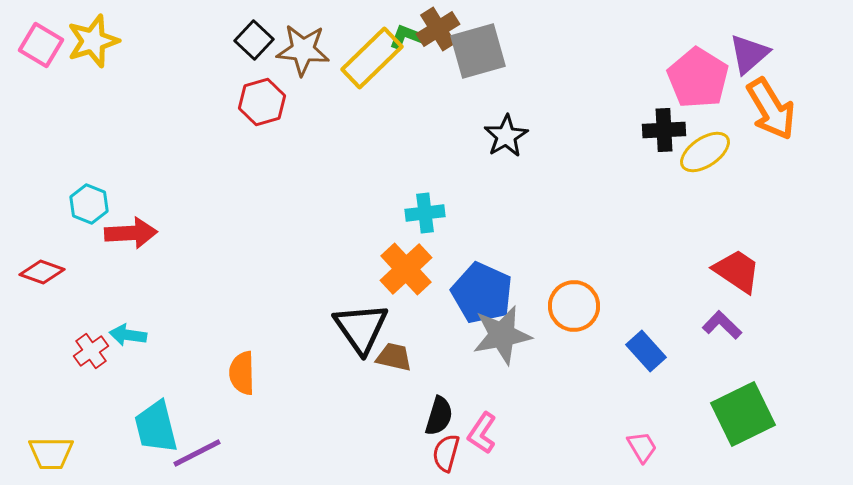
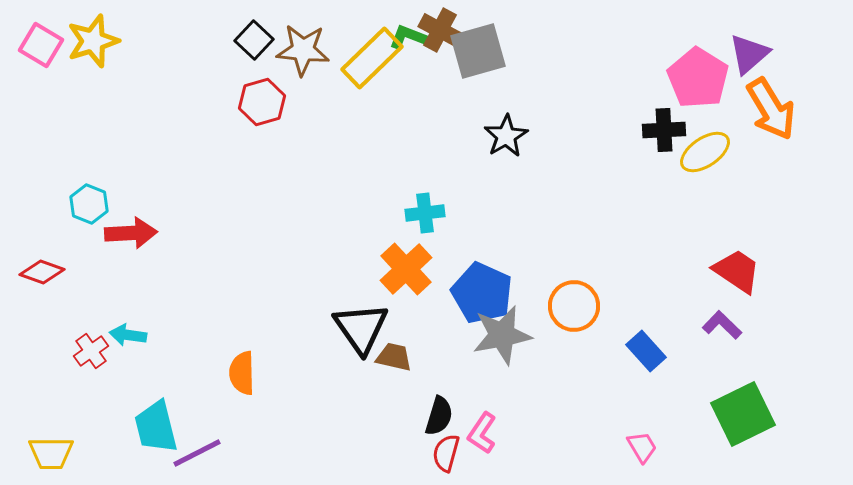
brown cross: moved 2 px right, 1 px down; rotated 30 degrees counterclockwise
